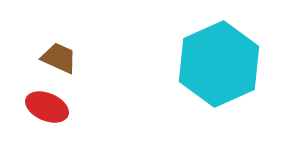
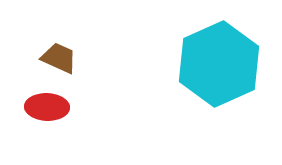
red ellipse: rotated 21 degrees counterclockwise
